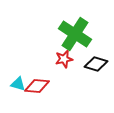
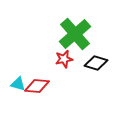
green cross: rotated 16 degrees clockwise
black diamond: moved 1 px up
